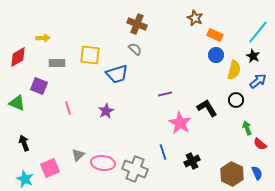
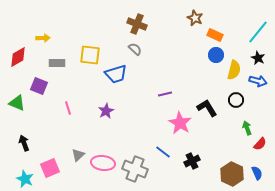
black star: moved 5 px right, 2 px down
blue trapezoid: moved 1 px left
blue arrow: rotated 54 degrees clockwise
red semicircle: rotated 88 degrees counterclockwise
blue line: rotated 35 degrees counterclockwise
